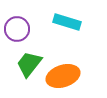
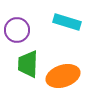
purple circle: moved 1 px down
green trapezoid: moved 1 px left; rotated 36 degrees counterclockwise
